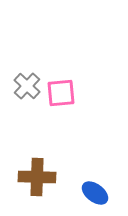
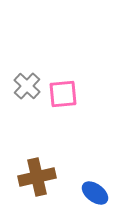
pink square: moved 2 px right, 1 px down
brown cross: rotated 15 degrees counterclockwise
